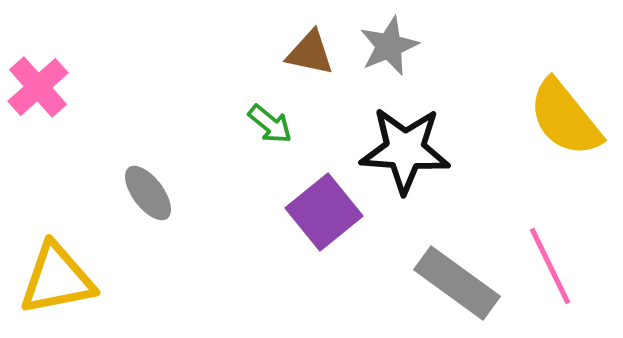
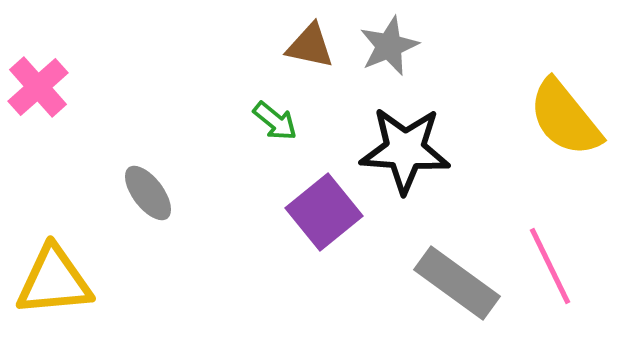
brown triangle: moved 7 px up
green arrow: moved 5 px right, 3 px up
yellow triangle: moved 3 px left, 2 px down; rotated 6 degrees clockwise
